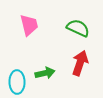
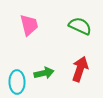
green semicircle: moved 2 px right, 2 px up
red arrow: moved 6 px down
green arrow: moved 1 px left
